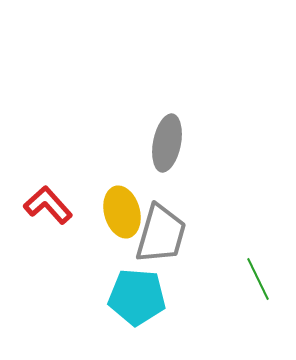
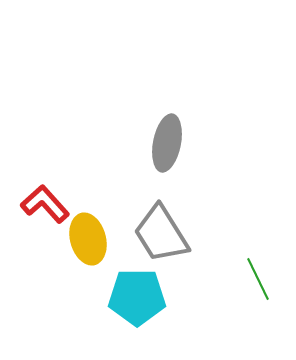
red L-shape: moved 3 px left, 1 px up
yellow ellipse: moved 34 px left, 27 px down
gray trapezoid: rotated 132 degrees clockwise
cyan pentagon: rotated 4 degrees counterclockwise
